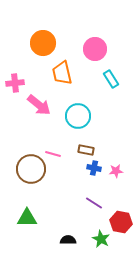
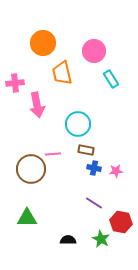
pink circle: moved 1 px left, 2 px down
pink arrow: moved 2 px left; rotated 40 degrees clockwise
cyan circle: moved 8 px down
pink line: rotated 21 degrees counterclockwise
